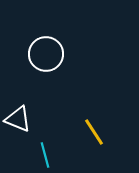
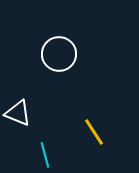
white circle: moved 13 px right
white triangle: moved 6 px up
